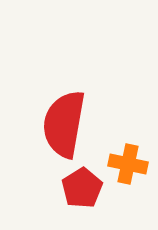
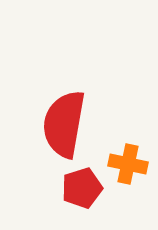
red pentagon: rotated 15 degrees clockwise
